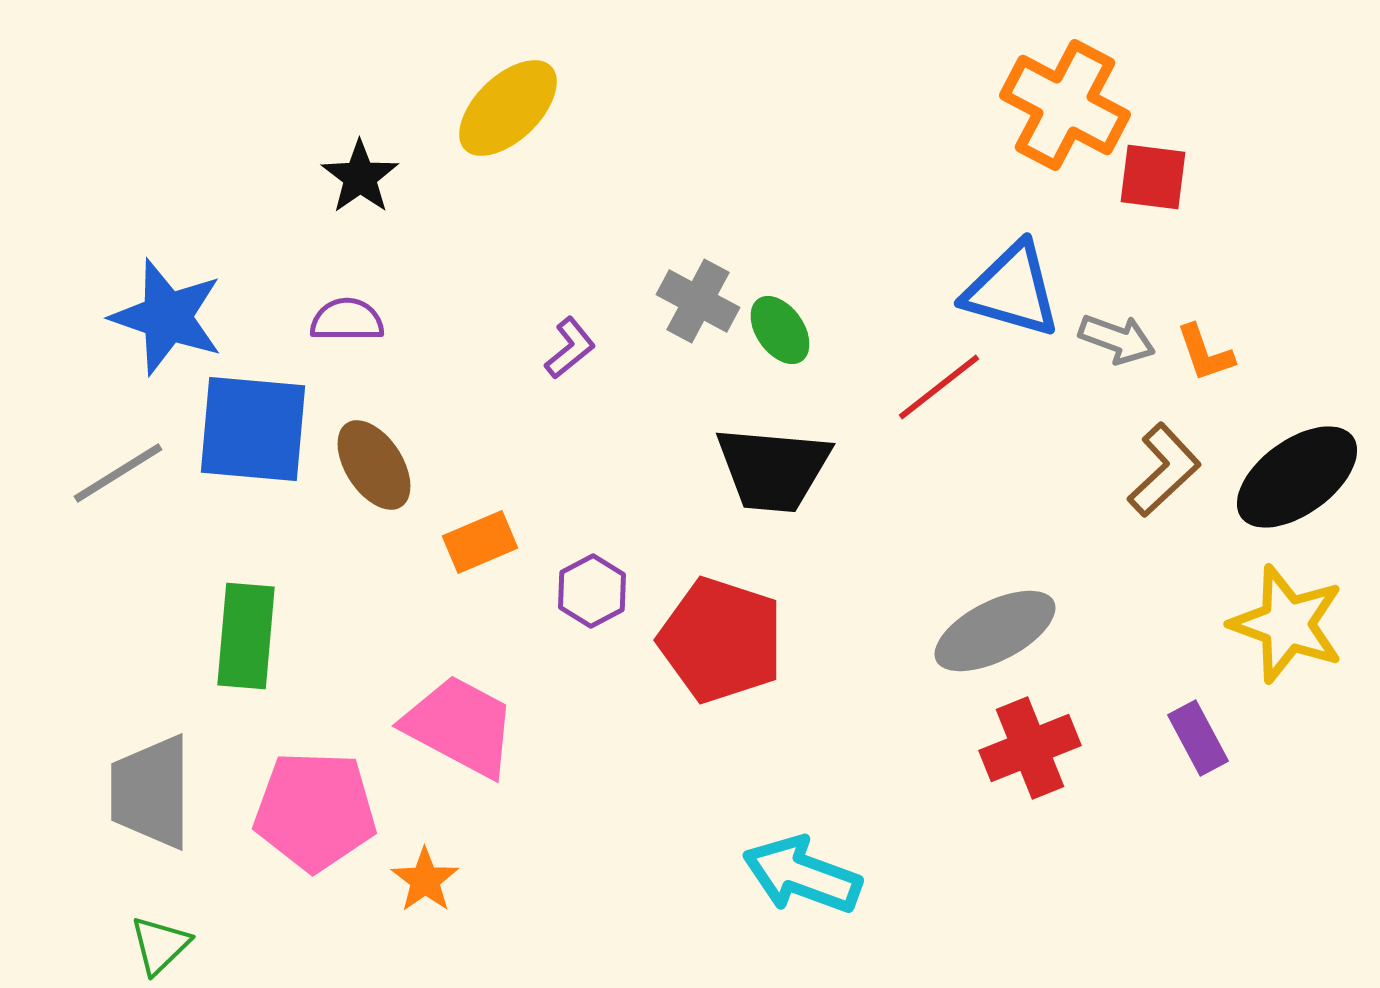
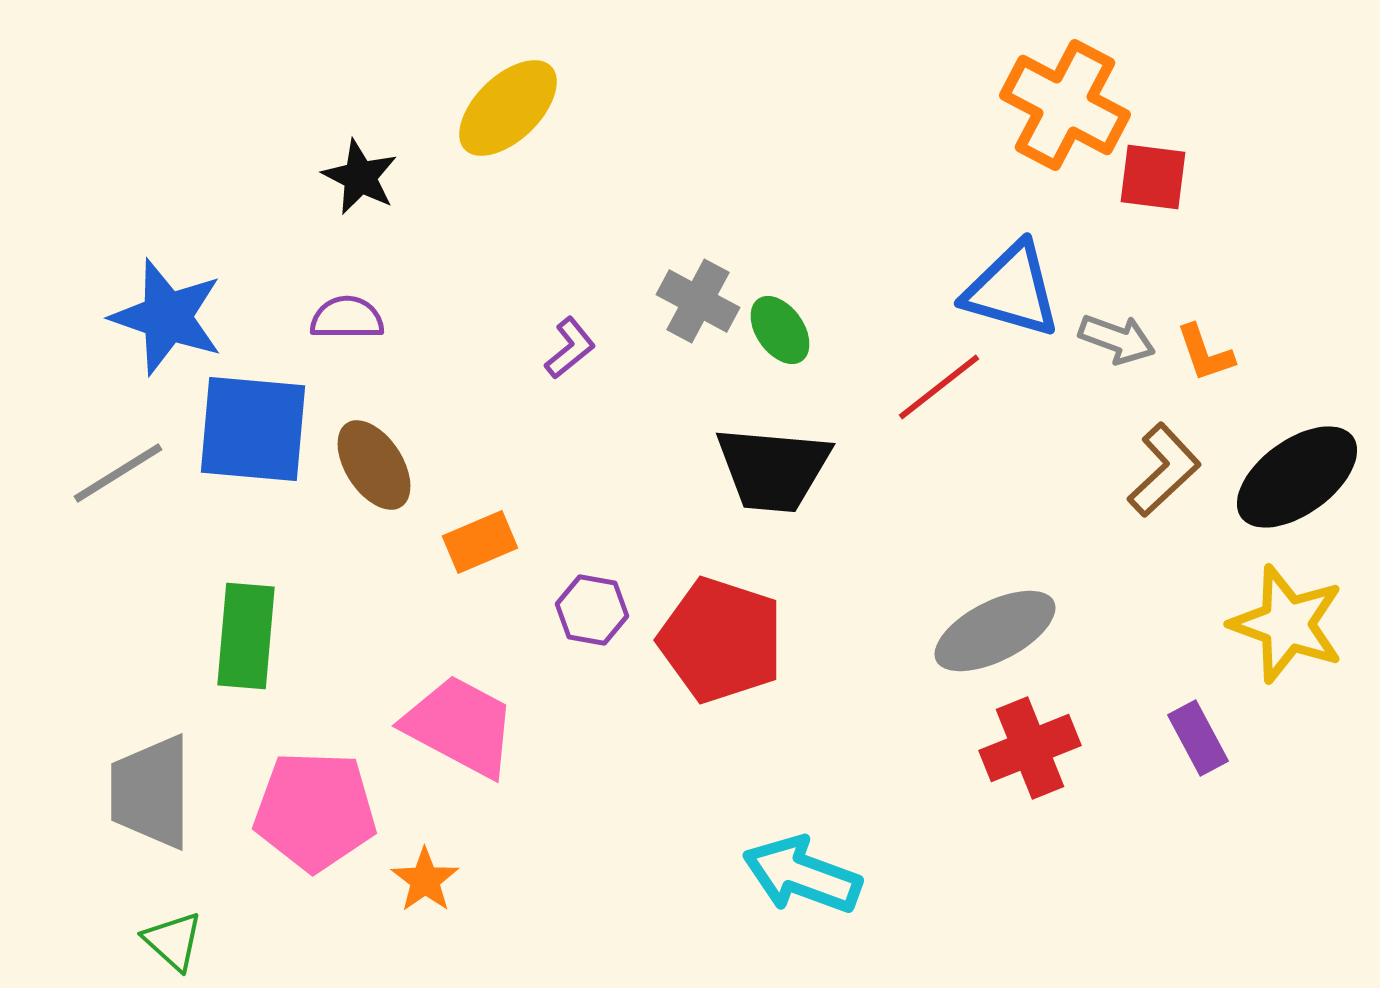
black star: rotated 10 degrees counterclockwise
purple semicircle: moved 2 px up
purple hexagon: moved 19 px down; rotated 22 degrees counterclockwise
green triangle: moved 13 px right, 4 px up; rotated 34 degrees counterclockwise
